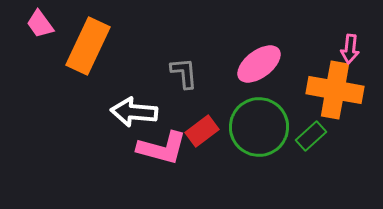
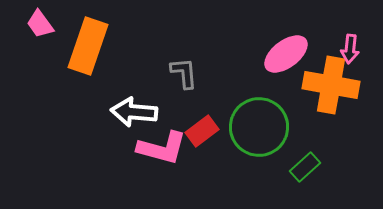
orange rectangle: rotated 6 degrees counterclockwise
pink ellipse: moved 27 px right, 10 px up
orange cross: moved 4 px left, 5 px up
green rectangle: moved 6 px left, 31 px down
